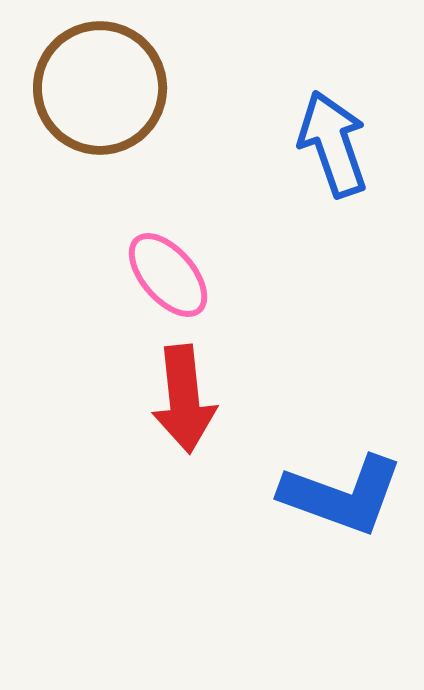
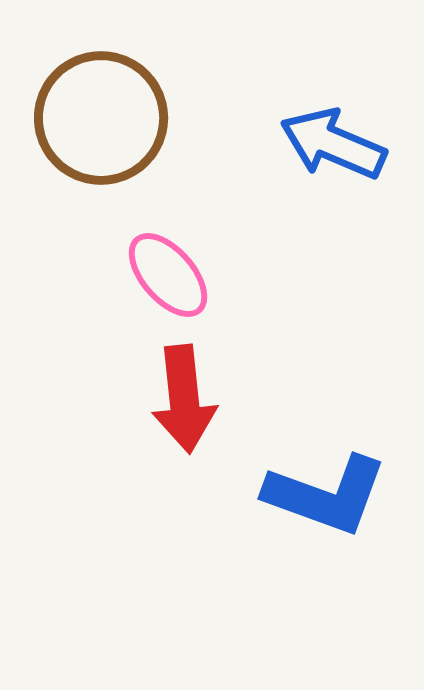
brown circle: moved 1 px right, 30 px down
blue arrow: rotated 48 degrees counterclockwise
blue L-shape: moved 16 px left
